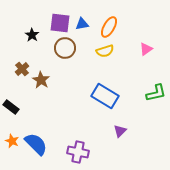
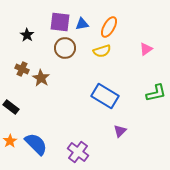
purple square: moved 1 px up
black star: moved 5 px left
yellow semicircle: moved 3 px left
brown cross: rotated 24 degrees counterclockwise
brown star: moved 2 px up
orange star: moved 2 px left; rotated 16 degrees clockwise
purple cross: rotated 25 degrees clockwise
